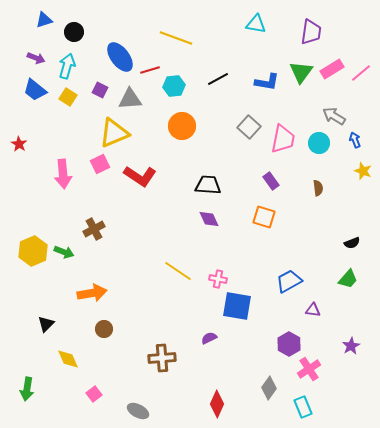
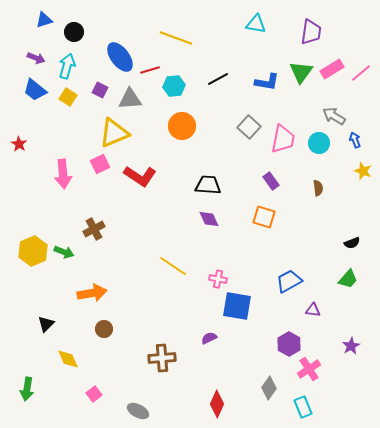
yellow line at (178, 271): moved 5 px left, 5 px up
